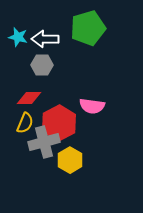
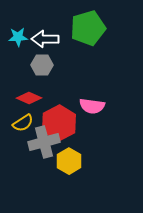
cyan star: rotated 18 degrees counterclockwise
red diamond: rotated 25 degrees clockwise
yellow semicircle: moved 2 px left; rotated 35 degrees clockwise
yellow hexagon: moved 1 px left, 1 px down
